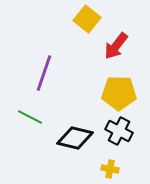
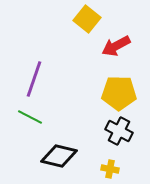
red arrow: rotated 24 degrees clockwise
purple line: moved 10 px left, 6 px down
black diamond: moved 16 px left, 18 px down
